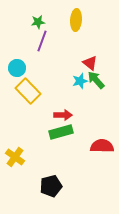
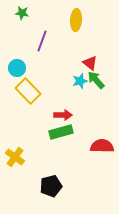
green star: moved 16 px left, 9 px up; rotated 16 degrees clockwise
